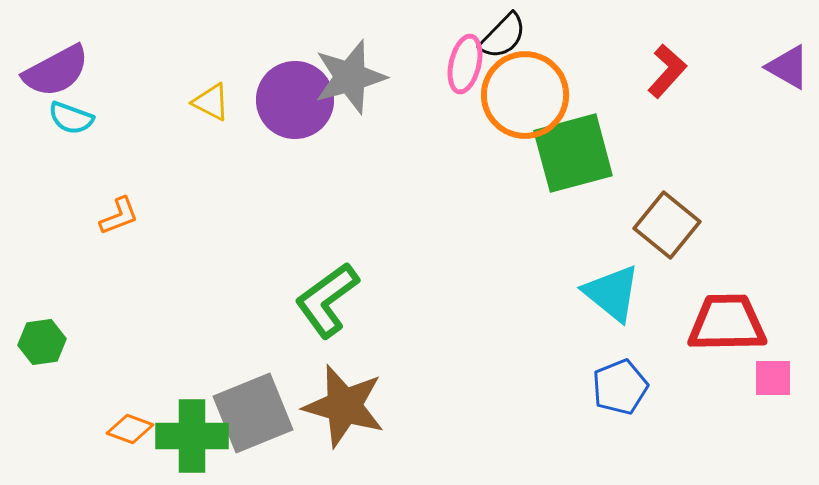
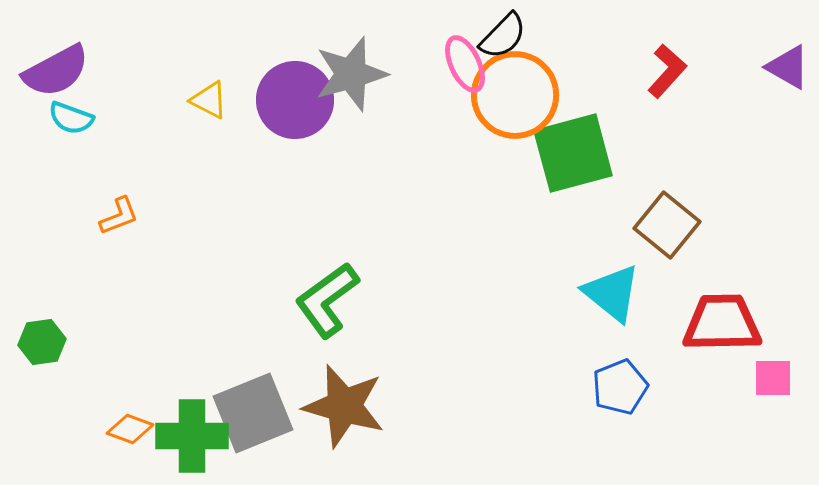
pink ellipse: rotated 38 degrees counterclockwise
gray star: moved 1 px right, 3 px up
orange circle: moved 10 px left
yellow triangle: moved 2 px left, 2 px up
red trapezoid: moved 5 px left
